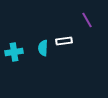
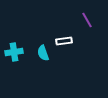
cyan semicircle: moved 5 px down; rotated 21 degrees counterclockwise
